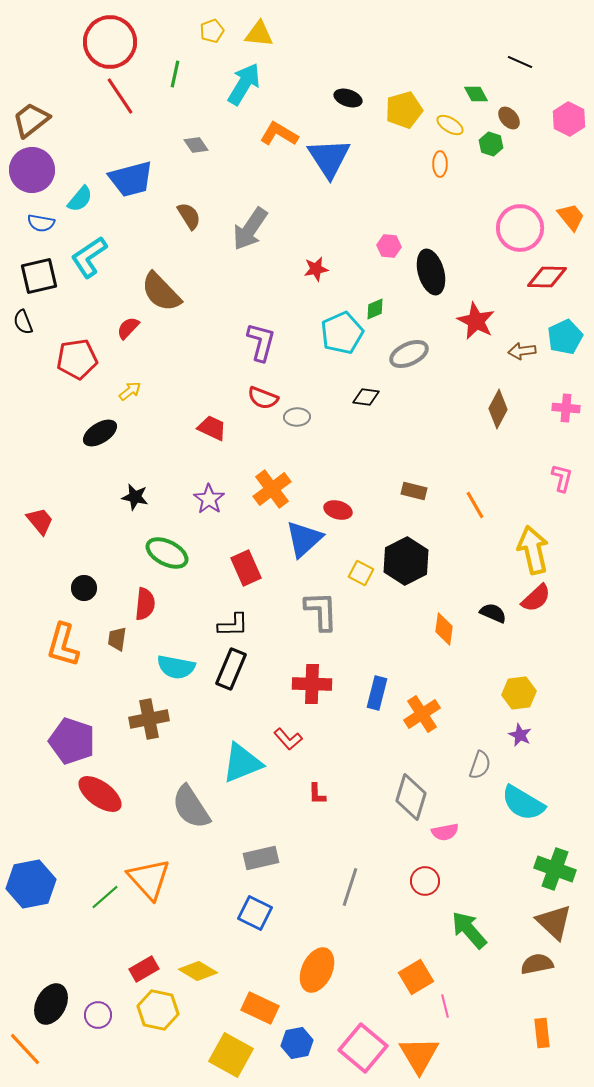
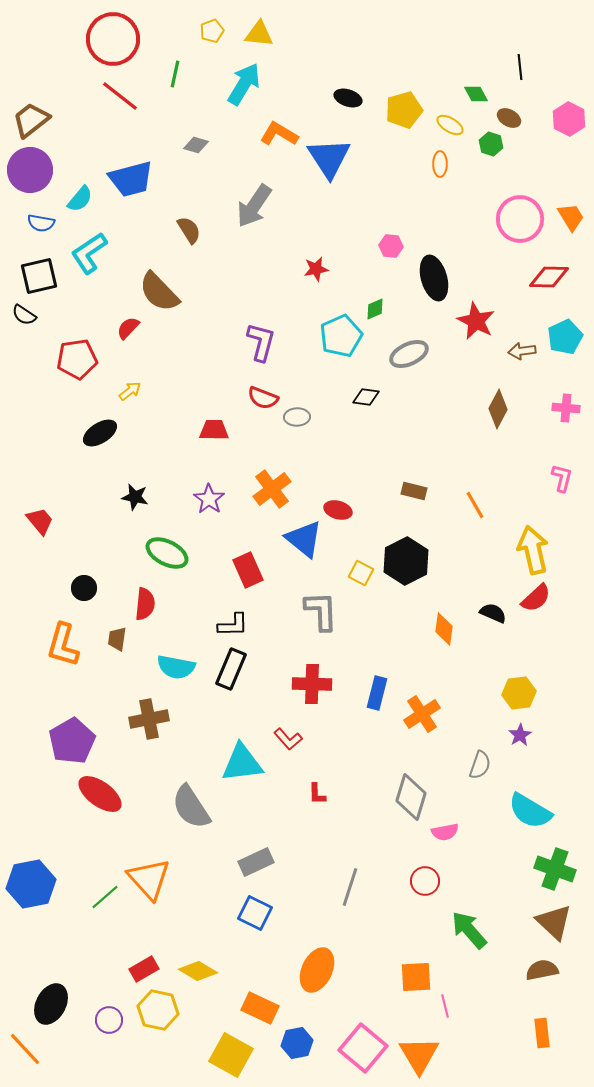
red circle at (110, 42): moved 3 px right, 3 px up
black line at (520, 62): moved 5 px down; rotated 60 degrees clockwise
red line at (120, 96): rotated 18 degrees counterclockwise
brown ellipse at (509, 118): rotated 20 degrees counterclockwise
gray diamond at (196, 145): rotated 40 degrees counterclockwise
purple circle at (32, 170): moved 2 px left
brown semicircle at (189, 216): moved 14 px down
orange trapezoid at (571, 217): rotated 8 degrees clockwise
pink circle at (520, 228): moved 9 px up
gray arrow at (250, 229): moved 4 px right, 23 px up
pink hexagon at (389, 246): moved 2 px right
cyan L-shape at (89, 257): moved 4 px up
black ellipse at (431, 272): moved 3 px right, 6 px down
red diamond at (547, 277): moved 2 px right
brown semicircle at (161, 292): moved 2 px left
black semicircle at (23, 322): moved 1 px right, 7 px up; rotated 35 degrees counterclockwise
cyan pentagon at (342, 333): moved 1 px left, 3 px down
red trapezoid at (212, 428): moved 2 px right, 2 px down; rotated 24 degrees counterclockwise
blue triangle at (304, 539): rotated 39 degrees counterclockwise
red rectangle at (246, 568): moved 2 px right, 2 px down
purple star at (520, 735): rotated 15 degrees clockwise
purple pentagon at (72, 741): rotated 24 degrees clockwise
cyan triangle at (242, 763): rotated 15 degrees clockwise
cyan semicircle at (523, 803): moved 7 px right, 8 px down
gray rectangle at (261, 858): moved 5 px left, 4 px down; rotated 12 degrees counterclockwise
brown semicircle at (537, 964): moved 5 px right, 6 px down
orange square at (416, 977): rotated 28 degrees clockwise
purple circle at (98, 1015): moved 11 px right, 5 px down
